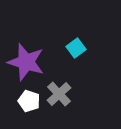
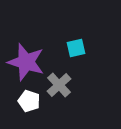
cyan square: rotated 24 degrees clockwise
gray cross: moved 9 px up
